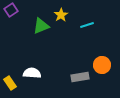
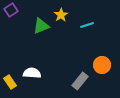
gray rectangle: moved 4 px down; rotated 42 degrees counterclockwise
yellow rectangle: moved 1 px up
